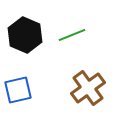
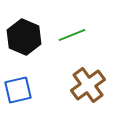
black hexagon: moved 1 px left, 2 px down
brown cross: moved 3 px up
